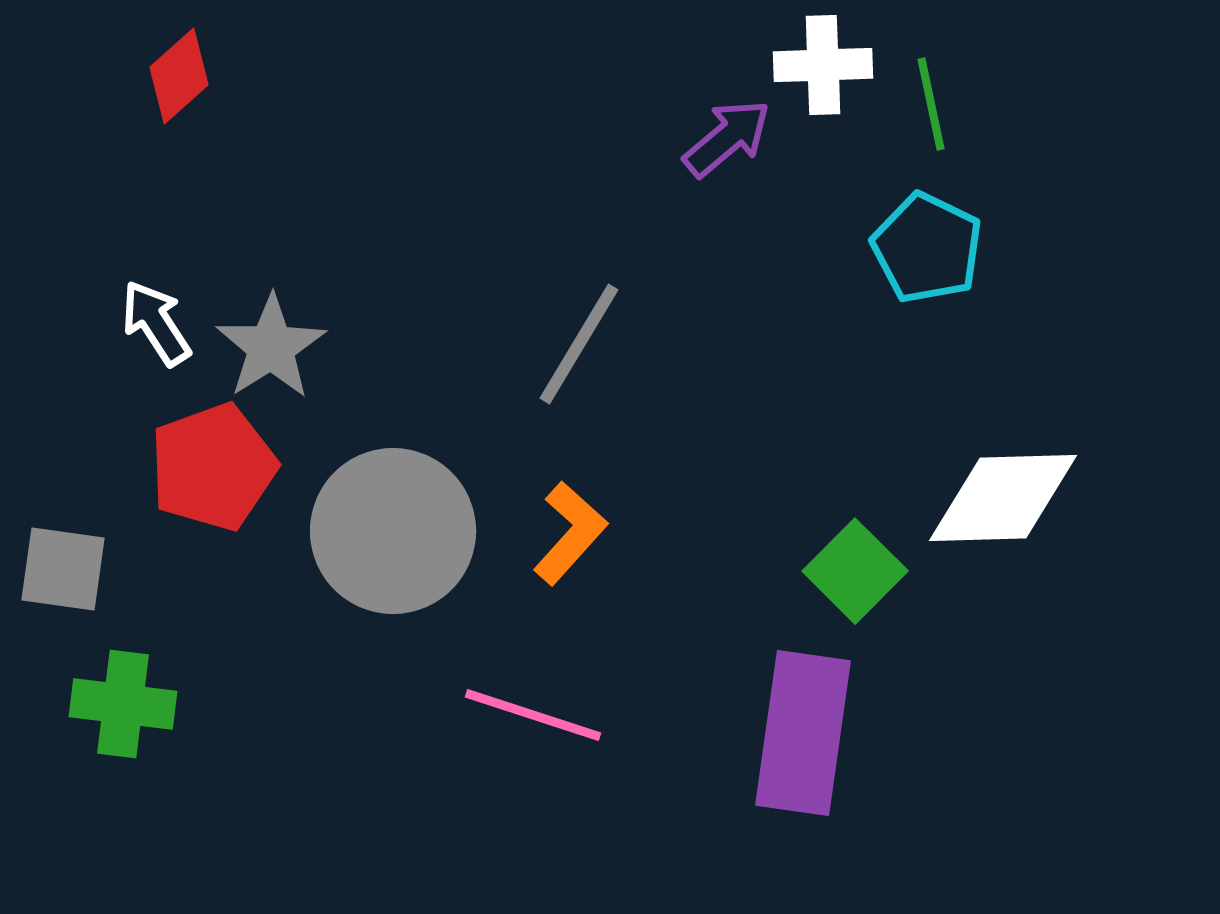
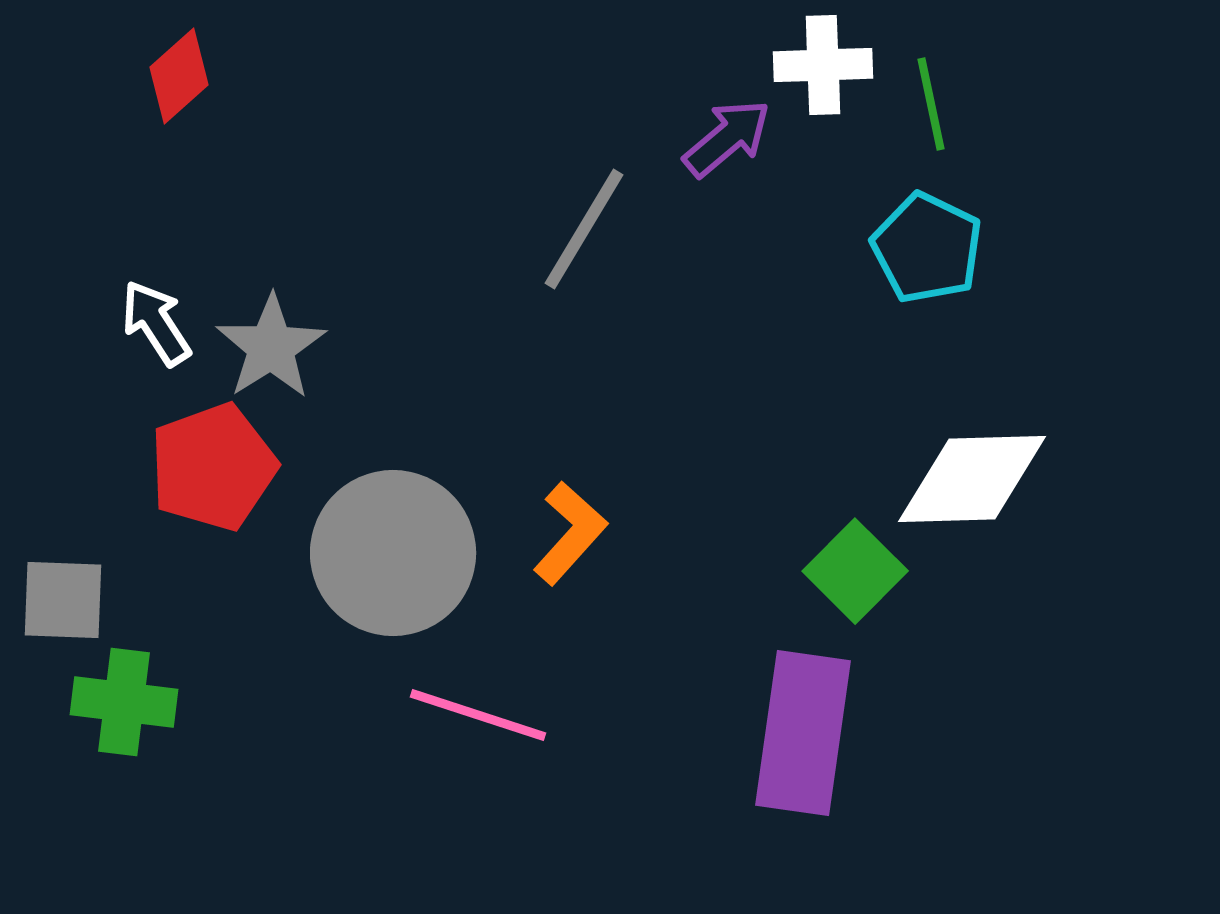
gray line: moved 5 px right, 115 px up
white diamond: moved 31 px left, 19 px up
gray circle: moved 22 px down
gray square: moved 31 px down; rotated 6 degrees counterclockwise
green cross: moved 1 px right, 2 px up
pink line: moved 55 px left
